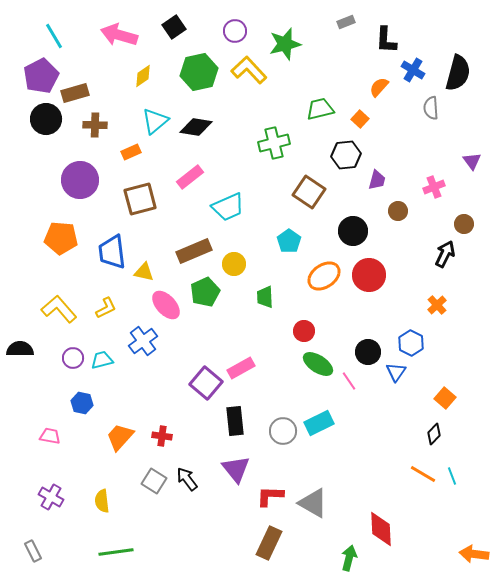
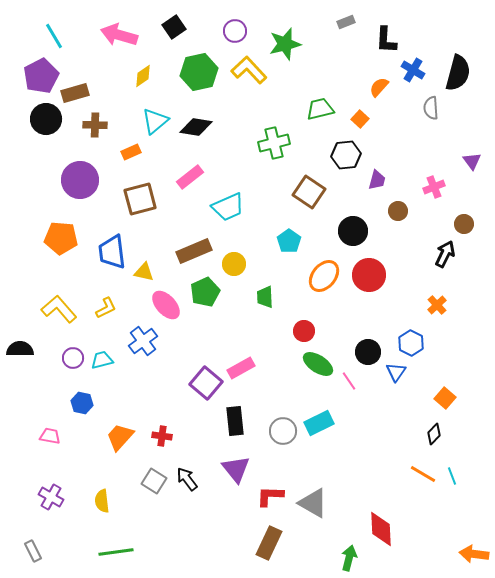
orange ellipse at (324, 276): rotated 16 degrees counterclockwise
